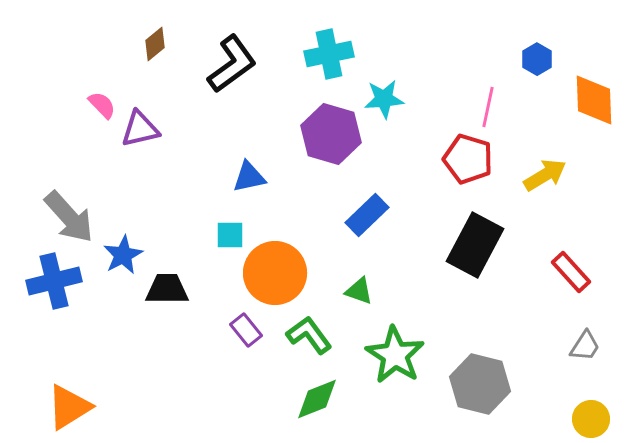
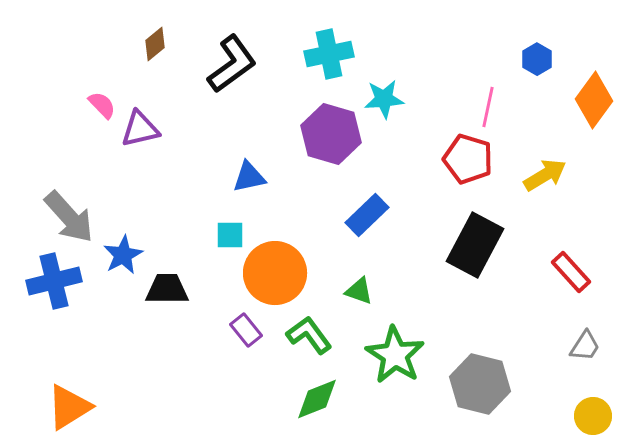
orange diamond: rotated 38 degrees clockwise
yellow circle: moved 2 px right, 3 px up
